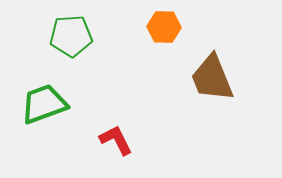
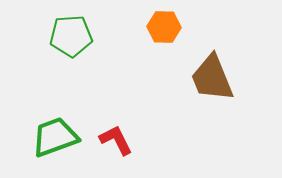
green trapezoid: moved 11 px right, 33 px down
